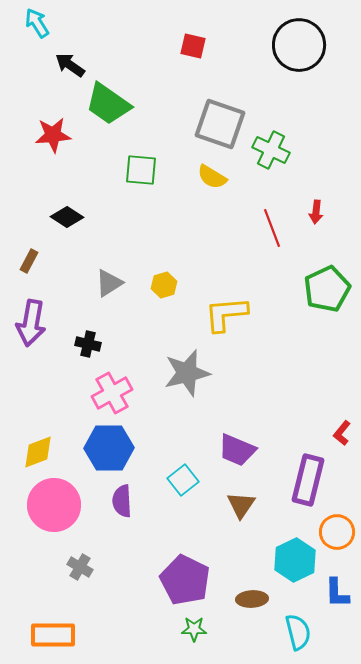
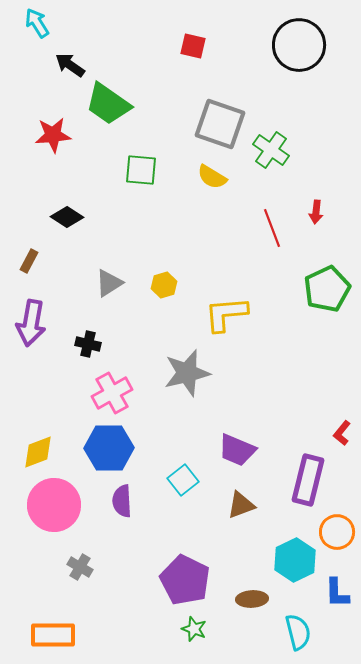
green cross: rotated 9 degrees clockwise
brown triangle: rotated 36 degrees clockwise
green star: rotated 20 degrees clockwise
